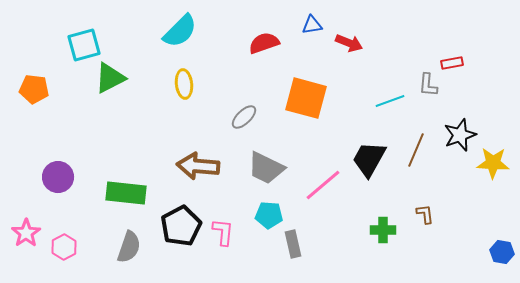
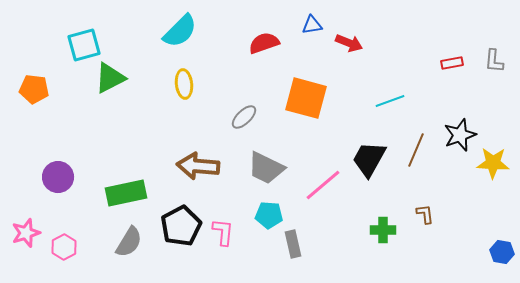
gray L-shape: moved 66 px right, 24 px up
green rectangle: rotated 18 degrees counterclockwise
pink star: rotated 16 degrees clockwise
gray semicircle: moved 5 px up; rotated 12 degrees clockwise
